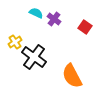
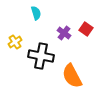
cyan semicircle: rotated 48 degrees clockwise
purple cross: moved 10 px right, 14 px down
red square: moved 1 px right, 2 px down
black cross: moved 7 px right, 1 px up; rotated 25 degrees counterclockwise
